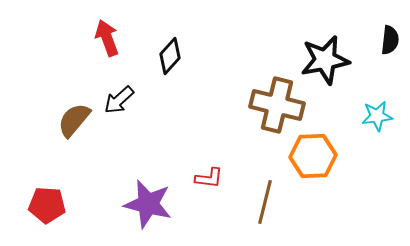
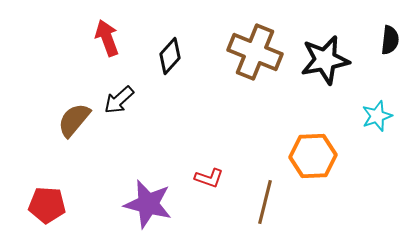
brown cross: moved 22 px left, 53 px up; rotated 8 degrees clockwise
cyan star: rotated 12 degrees counterclockwise
red L-shape: rotated 12 degrees clockwise
